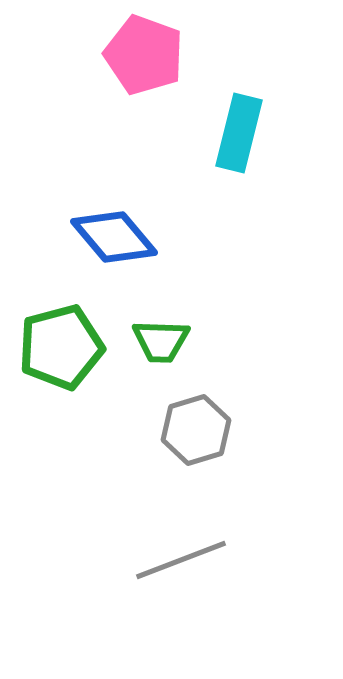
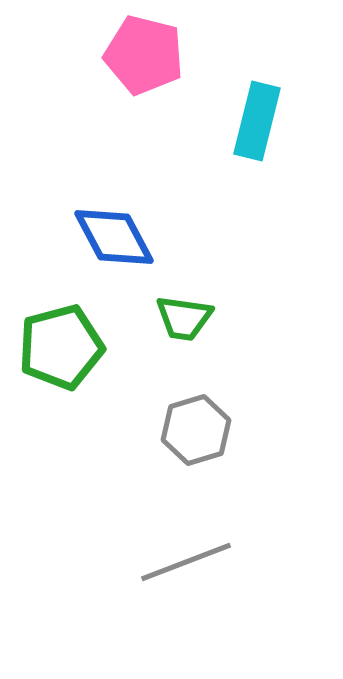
pink pentagon: rotated 6 degrees counterclockwise
cyan rectangle: moved 18 px right, 12 px up
blue diamond: rotated 12 degrees clockwise
green trapezoid: moved 23 px right, 23 px up; rotated 6 degrees clockwise
gray line: moved 5 px right, 2 px down
